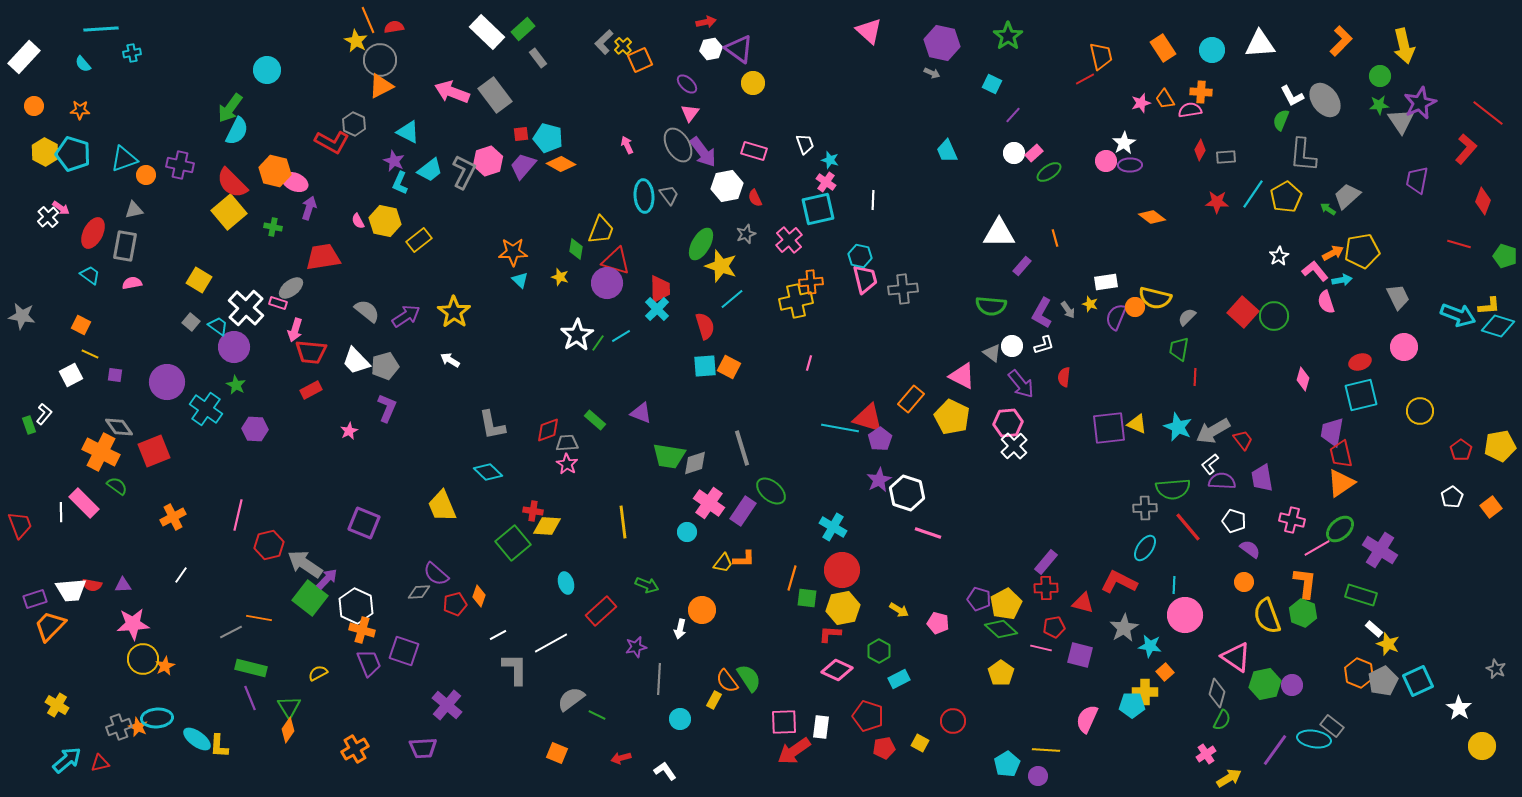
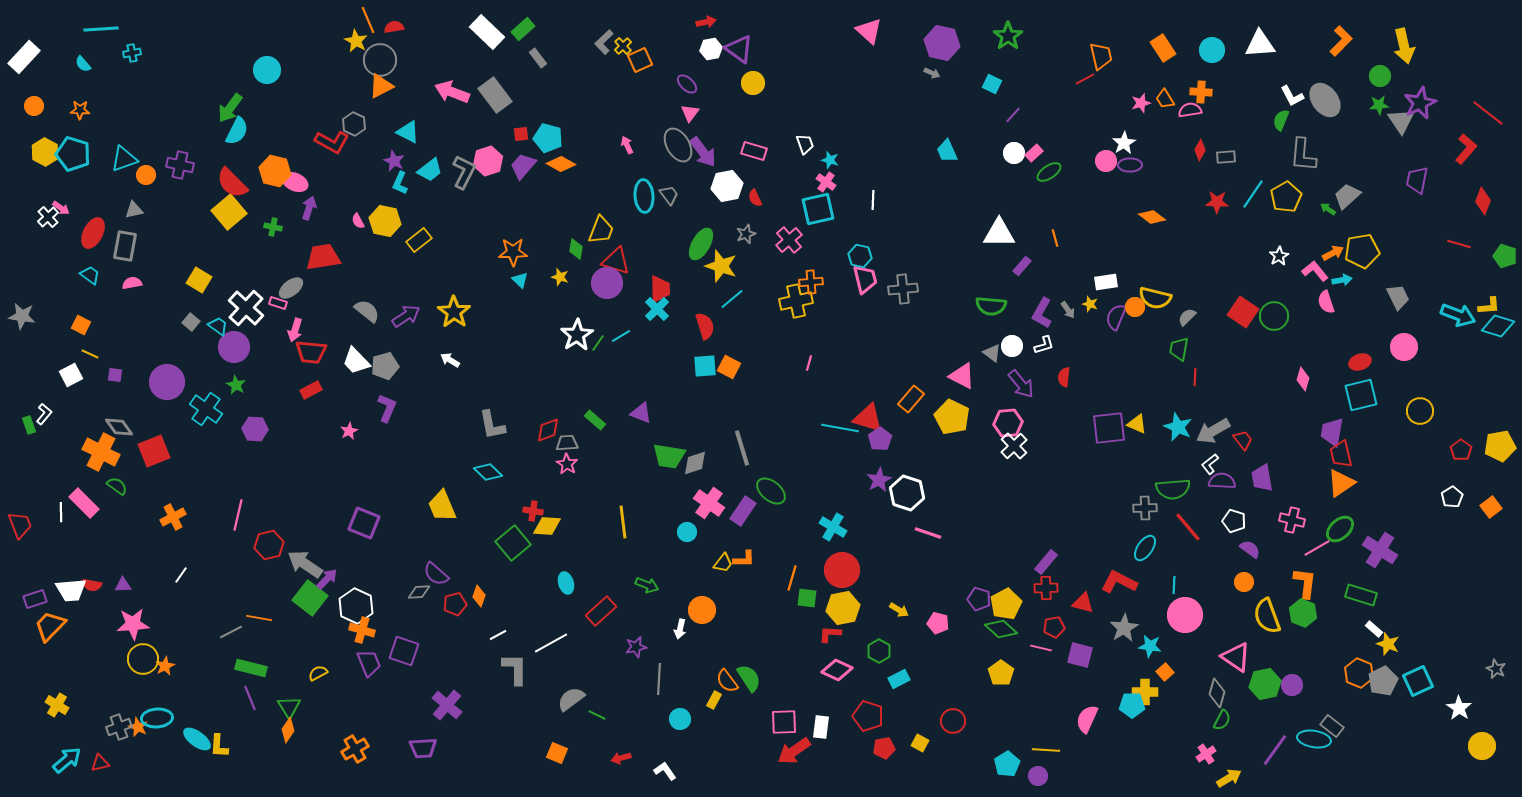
red square at (1243, 312): rotated 8 degrees counterclockwise
